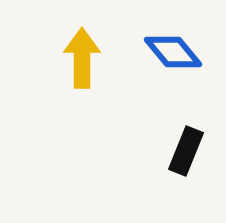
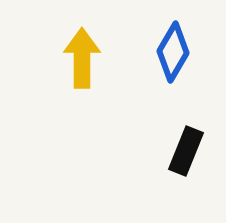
blue diamond: rotated 70 degrees clockwise
